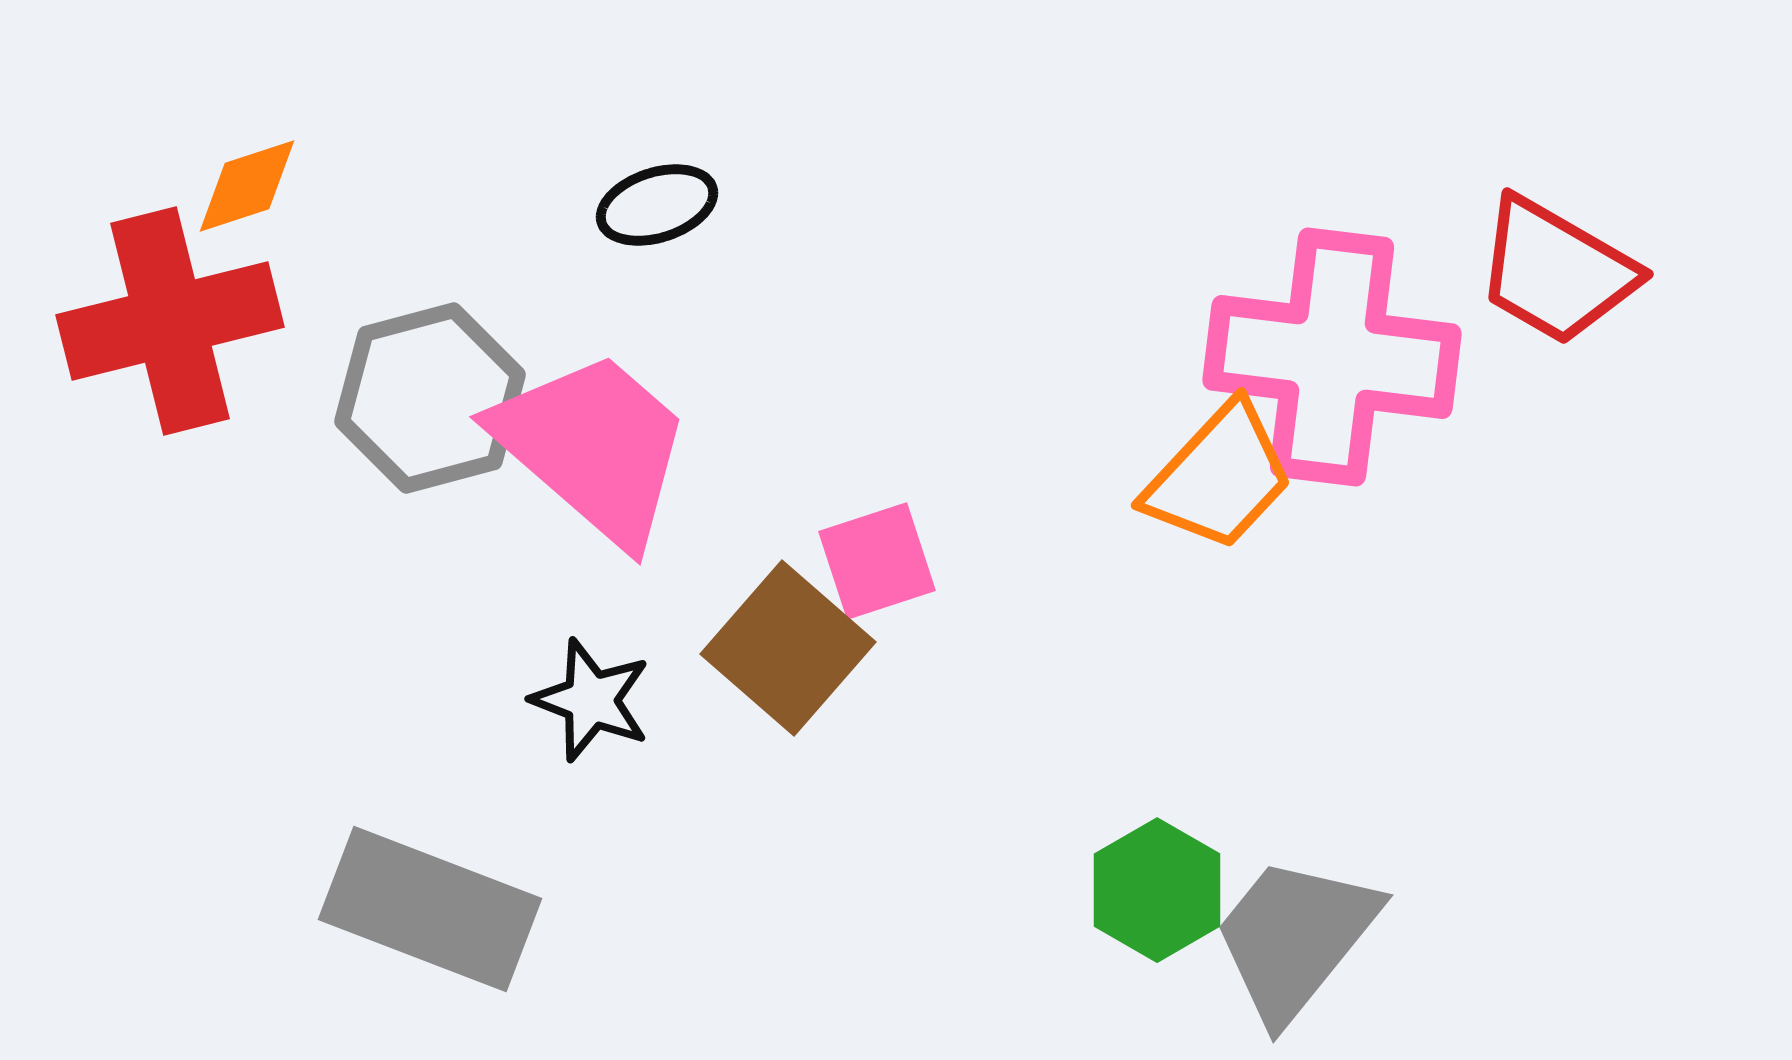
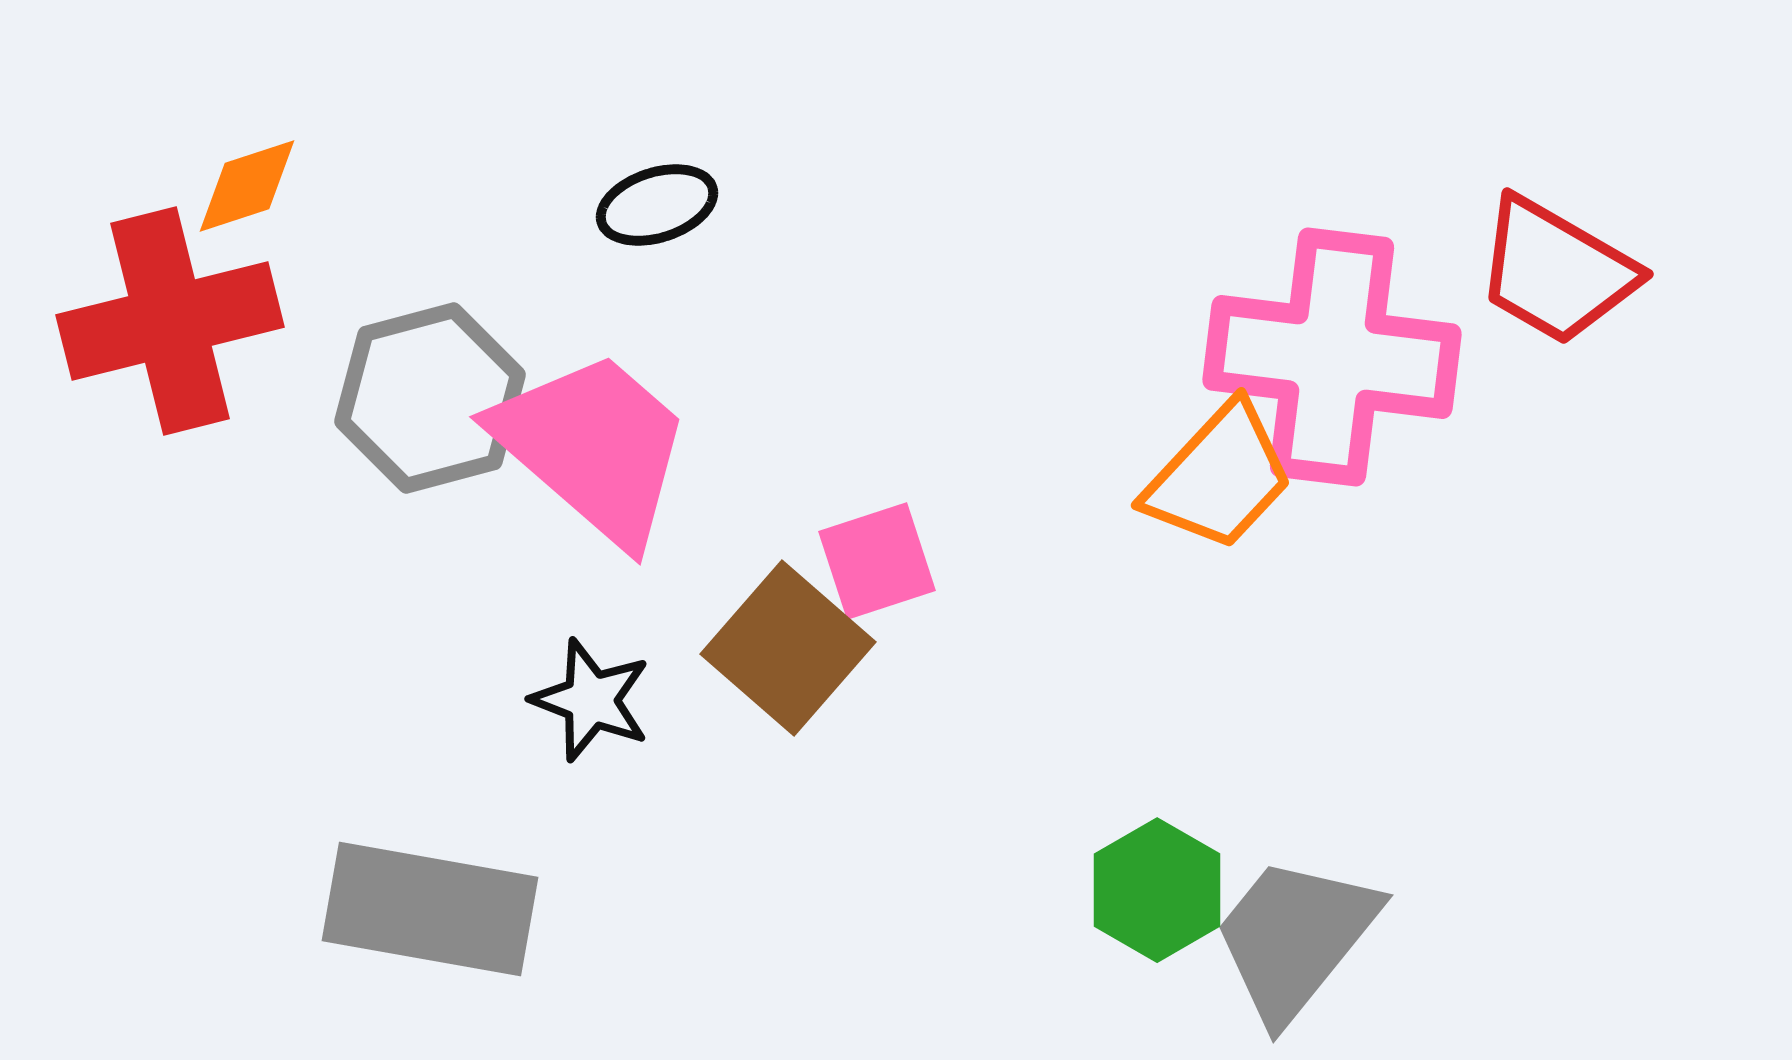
gray rectangle: rotated 11 degrees counterclockwise
